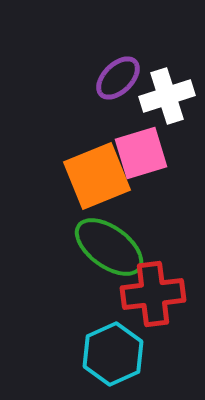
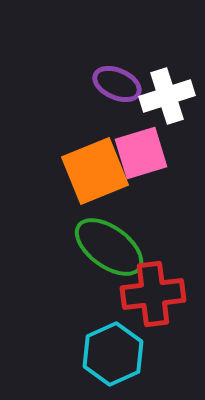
purple ellipse: moved 1 px left, 6 px down; rotated 69 degrees clockwise
orange square: moved 2 px left, 5 px up
